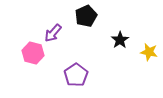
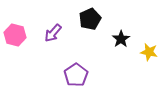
black pentagon: moved 4 px right, 3 px down
black star: moved 1 px right, 1 px up
pink hexagon: moved 18 px left, 18 px up
